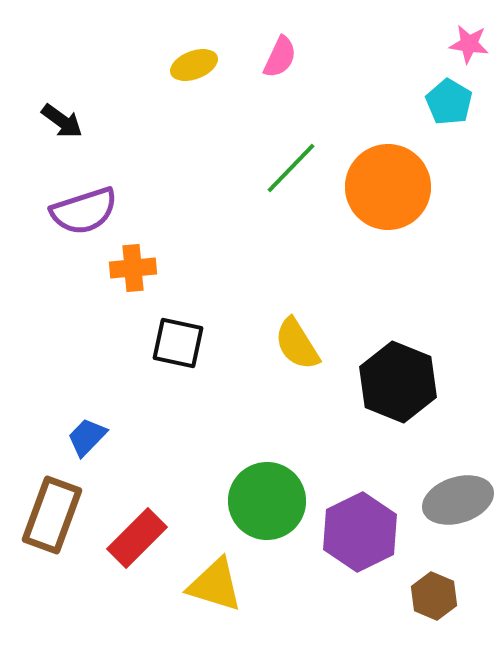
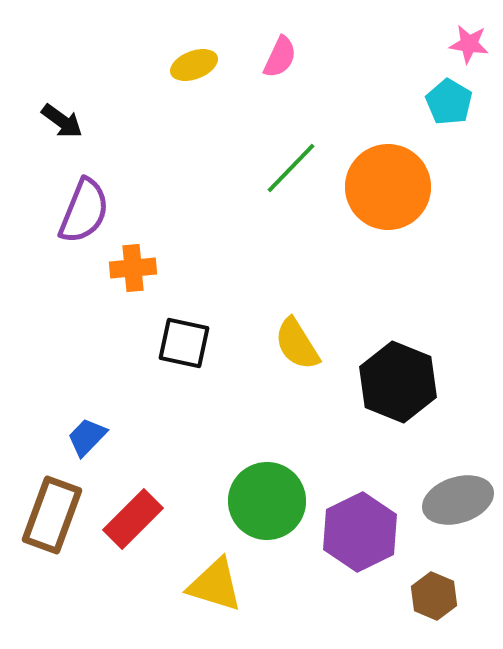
purple semicircle: rotated 50 degrees counterclockwise
black square: moved 6 px right
red rectangle: moved 4 px left, 19 px up
